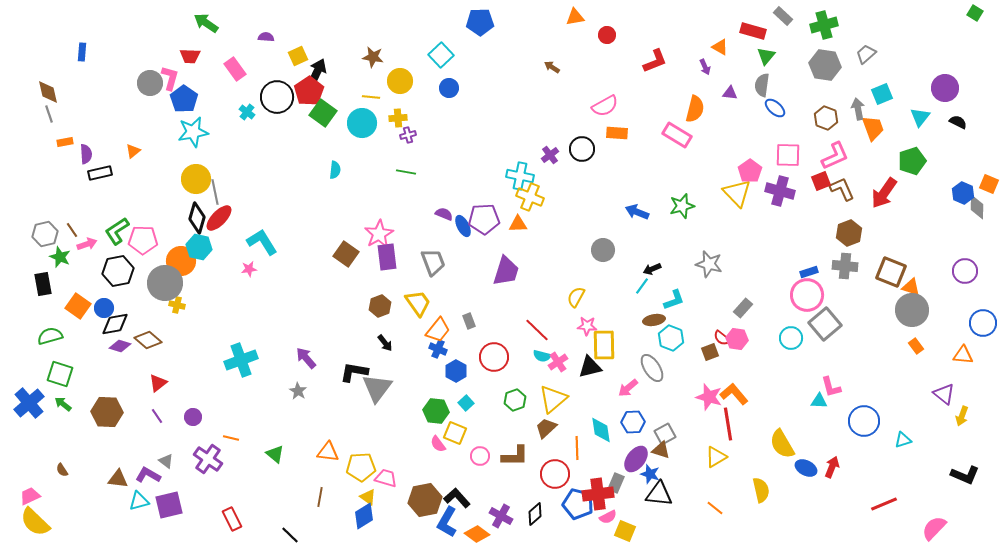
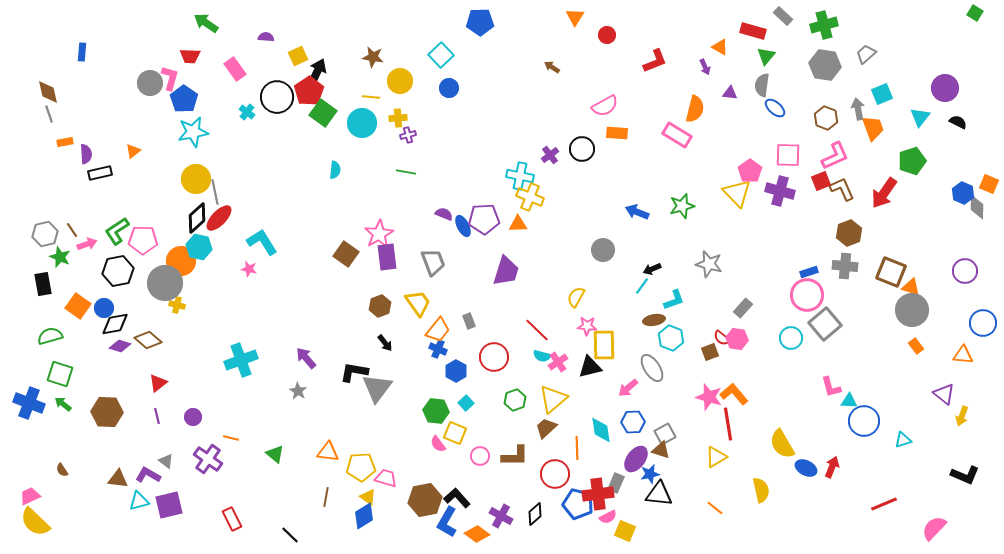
orange triangle at (575, 17): rotated 48 degrees counterclockwise
black diamond at (197, 218): rotated 32 degrees clockwise
pink star at (249, 269): rotated 21 degrees clockwise
cyan triangle at (819, 401): moved 30 px right
blue cross at (29, 403): rotated 28 degrees counterclockwise
purple line at (157, 416): rotated 21 degrees clockwise
blue star at (650, 474): rotated 30 degrees counterclockwise
brown line at (320, 497): moved 6 px right
